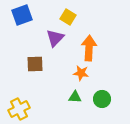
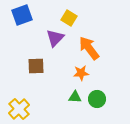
yellow square: moved 1 px right, 1 px down
orange arrow: rotated 40 degrees counterclockwise
brown square: moved 1 px right, 2 px down
orange star: rotated 14 degrees counterclockwise
green circle: moved 5 px left
yellow cross: rotated 15 degrees counterclockwise
